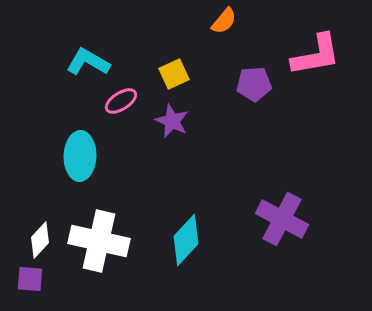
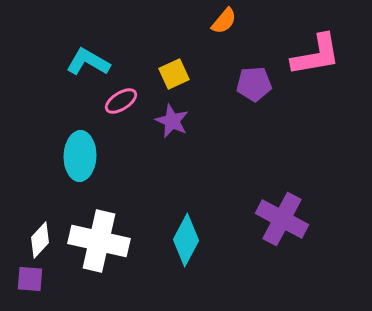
cyan diamond: rotated 15 degrees counterclockwise
